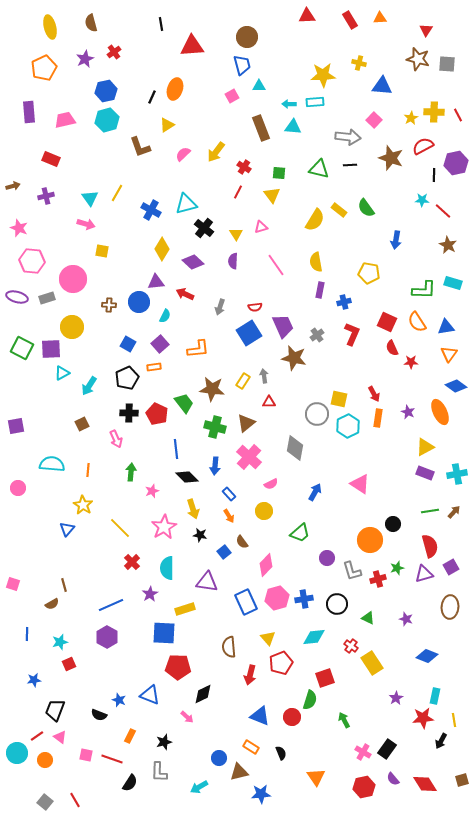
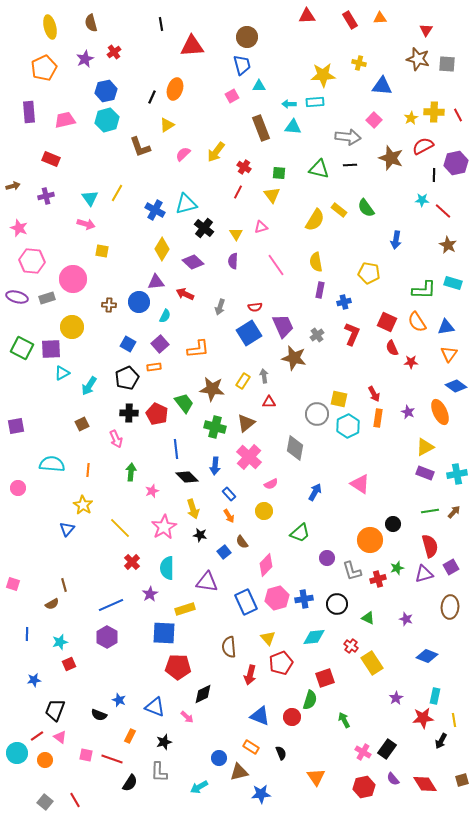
blue cross at (151, 210): moved 4 px right
blue triangle at (150, 695): moved 5 px right, 12 px down
